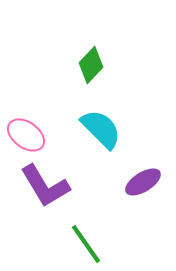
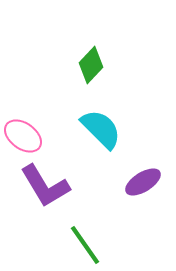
pink ellipse: moved 3 px left, 1 px down
green line: moved 1 px left, 1 px down
